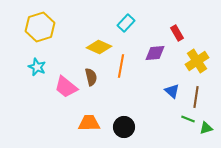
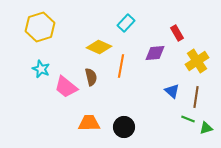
cyan star: moved 4 px right, 2 px down
